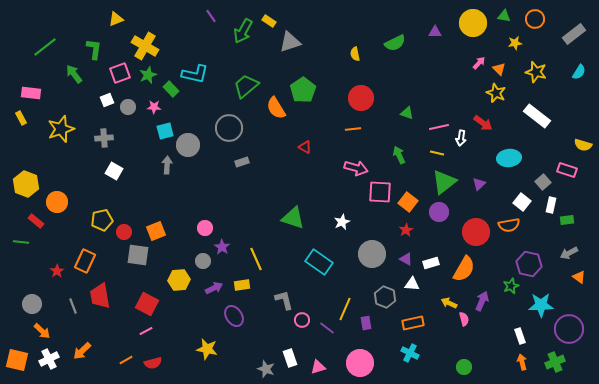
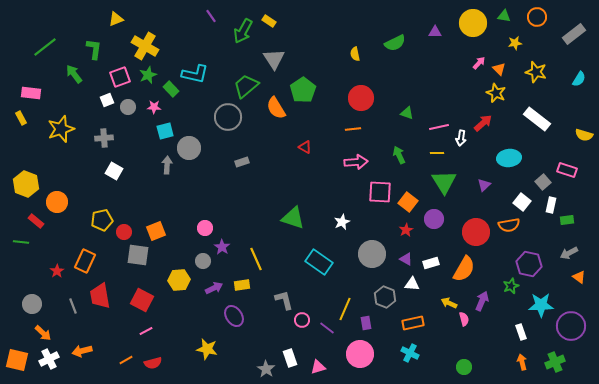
orange circle at (535, 19): moved 2 px right, 2 px up
gray triangle at (290, 42): moved 16 px left, 17 px down; rotated 45 degrees counterclockwise
cyan semicircle at (579, 72): moved 7 px down
pink square at (120, 73): moved 4 px down
white rectangle at (537, 116): moved 3 px down
red arrow at (483, 123): rotated 78 degrees counterclockwise
gray circle at (229, 128): moved 1 px left, 11 px up
gray circle at (188, 145): moved 1 px right, 3 px down
yellow semicircle at (583, 145): moved 1 px right, 10 px up
yellow line at (437, 153): rotated 16 degrees counterclockwise
pink arrow at (356, 168): moved 6 px up; rotated 20 degrees counterclockwise
green triangle at (444, 182): rotated 24 degrees counterclockwise
purple triangle at (479, 184): moved 5 px right, 1 px down
purple circle at (439, 212): moved 5 px left, 7 px down
red square at (147, 304): moved 5 px left, 4 px up
purple circle at (569, 329): moved 2 px right, 3 px up
orange arrow at (42, 331): moved 1 px right, 2 px down
white rectangle at (520, 336): moved 1 px right, 4 px up
orange arrow at (82, 351): rotated 30 degrees clockwise
pink circle at (360, 363): moved 9 px up
gray star at (266, 369): rotated 12 degrees clockwise
